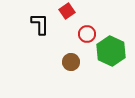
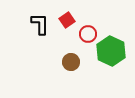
red square: moved 9 px down
red circle: moved 1 px right
